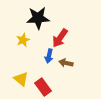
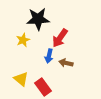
black star: moved 1 px down
